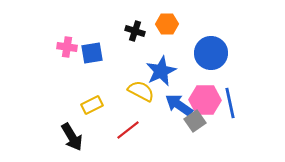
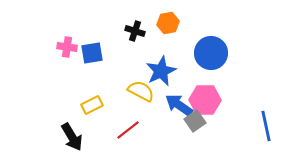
orange hexagon: moved 1 px right, 1 px up; rotated 10 degrees counterclockwise
blue line: moved 36 px right, 23 px down
